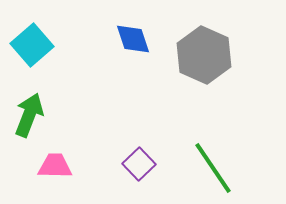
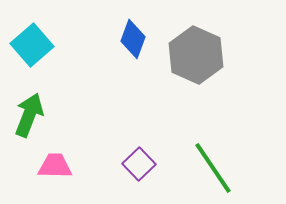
blue diamond: rotated 39 degrees clockwise
gray hexagon: moved 8 px left
